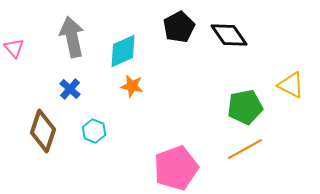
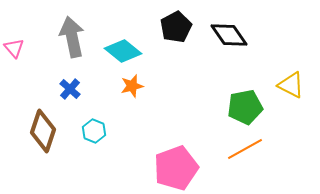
black pentagon: moved 3 px left
cyan diamond: rotated 63 degrees clockwise
orange star: rotated 25 degrees counterclockwise
